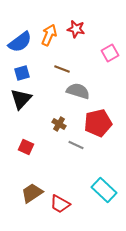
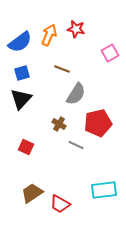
gray semicircle: moved 2 px left, 3 px down; rotated 105 degrees clockwise
cyan rectangle: rotated 50 degrees counterclockwise
